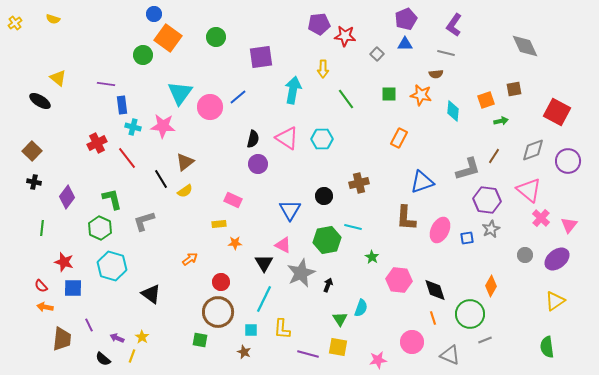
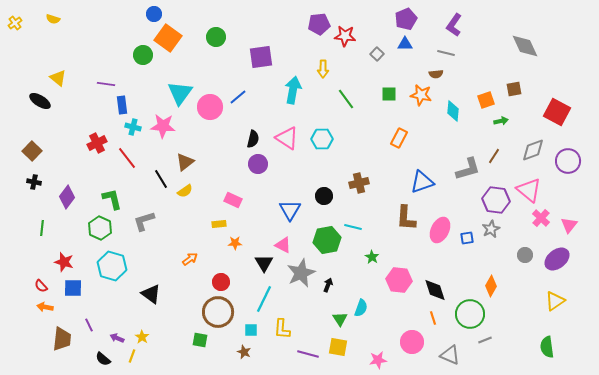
purple hexagon at (487, 200): moved 9 px right
